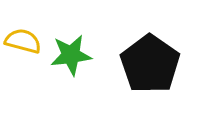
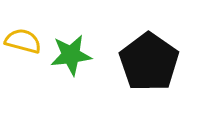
black pentagon: moved 1 px left, 2 px up
